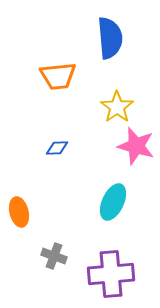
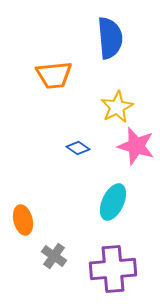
orange trapezoid: moved 4 px left, 1 px up
yellow star: rotated 8 degrees clockwise
blue diamond: moved 21 px right; rotated 35 degrees clockwise
orange ellipse: moved 4 px right, 8 px down
gray cross: rotated 15 degrees clockwise
purple cross: moved 2 px right, 5 px up
